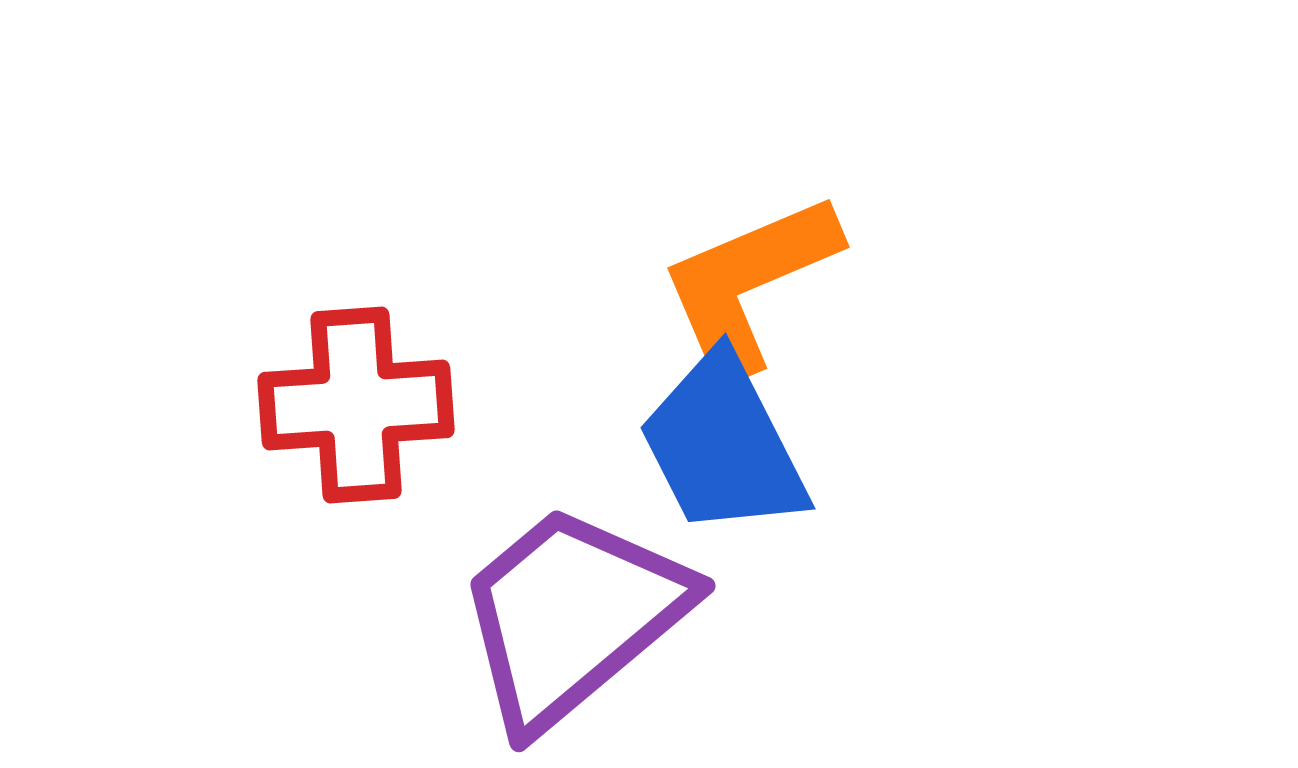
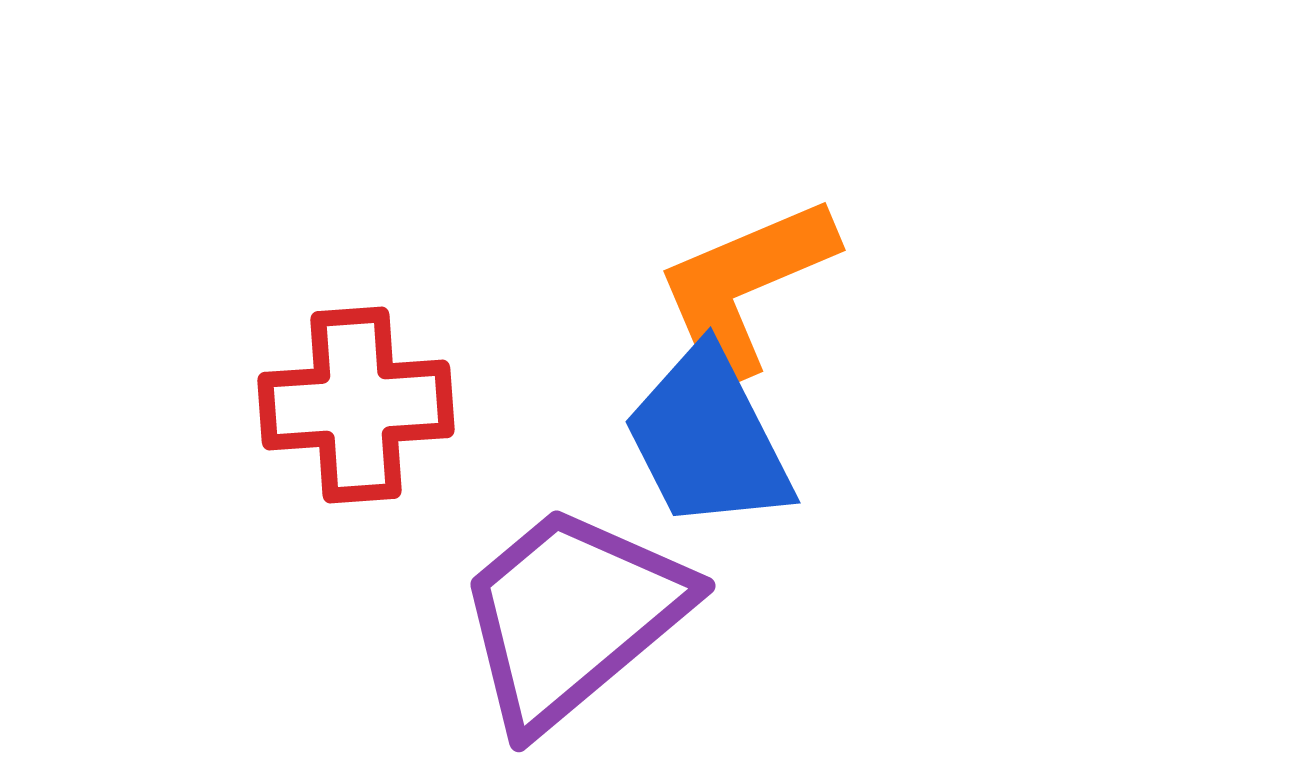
orange L-shape: moved 4 px left, 3 px down
blue trapezoid: moved 15 px left, 6 px up
